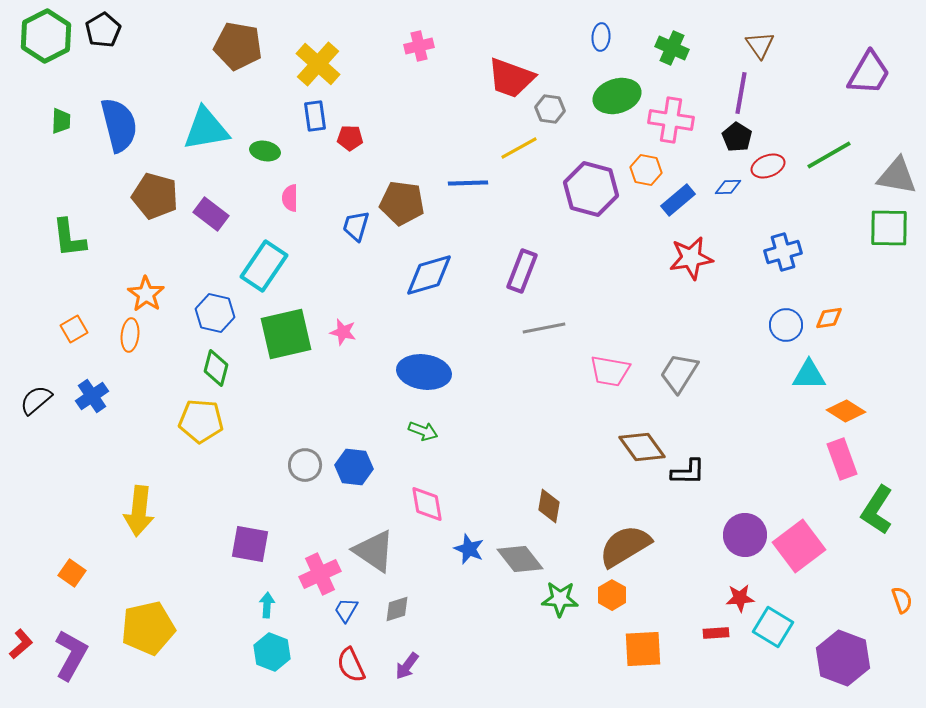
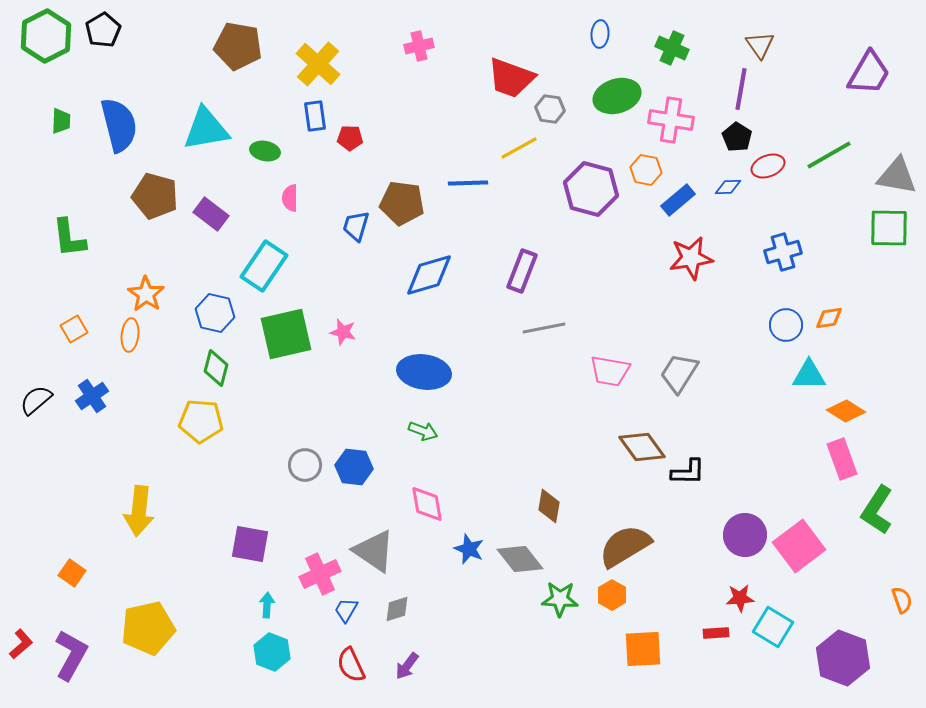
blue ellipse at (601, 37): moved 1 px left, 3 px up
purple line at (741, 93): moved 4 px up
